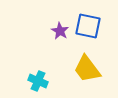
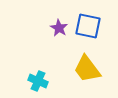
purple star: moved 1 px left, 3 px up
